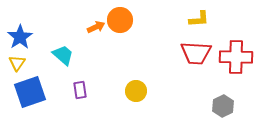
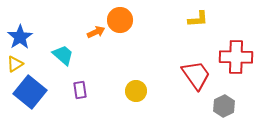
yellow L-shape: moved 1 px left
orange arrow: moved 5 px down
red trapezoid: moved 22 px down; rotated 128 degrees counterclockwise
yellow triangle: moved 2 px left, 1 px down; rotated 24 degrees clockwise
blue square: rotated 32 degrees counterclockwise
gray hexagon: moved 1 px right
